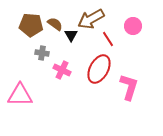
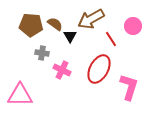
black triangle: moved 1 px left, 1 px down
red line: moved 3 px right
